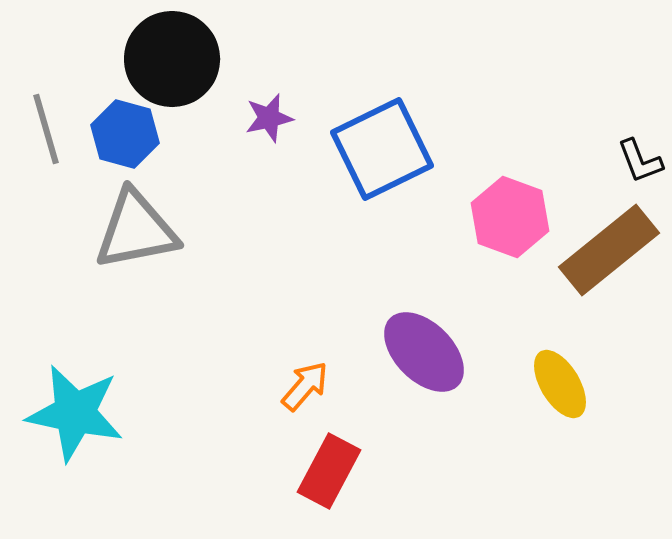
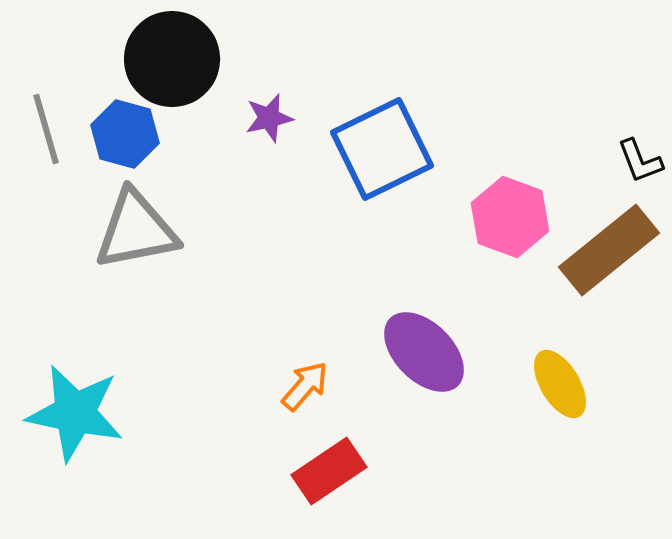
red rectangle: rotated 28 degrees clockwise
